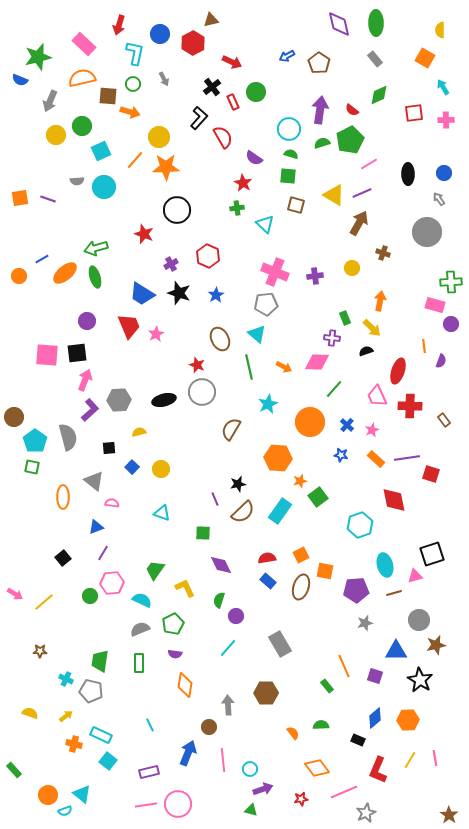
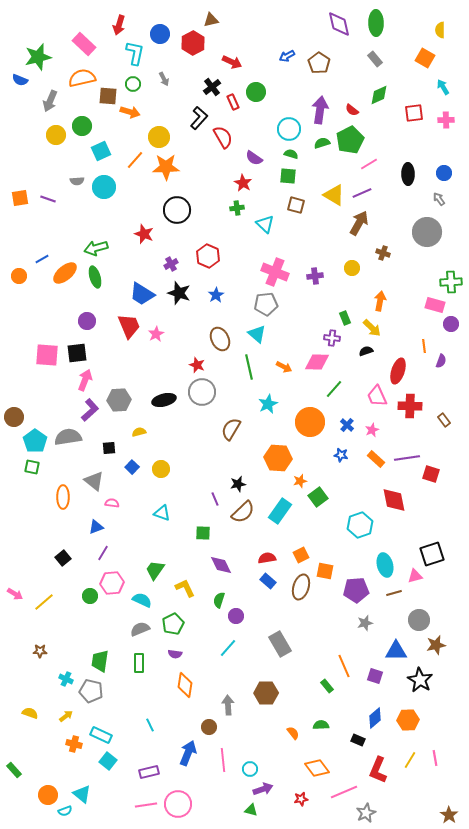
gray semicircle at (68, 437): rotated 84 degrees counterclockwise
